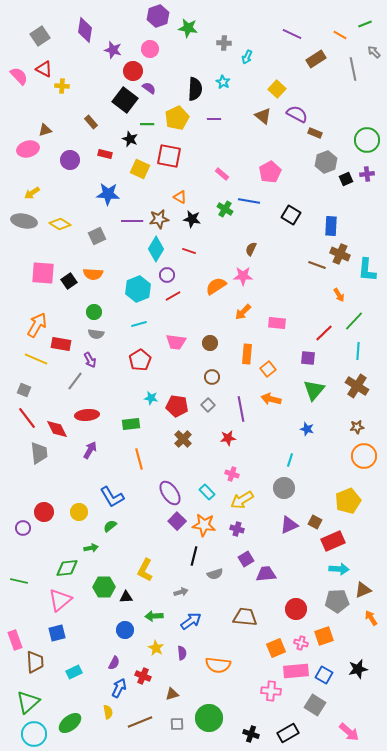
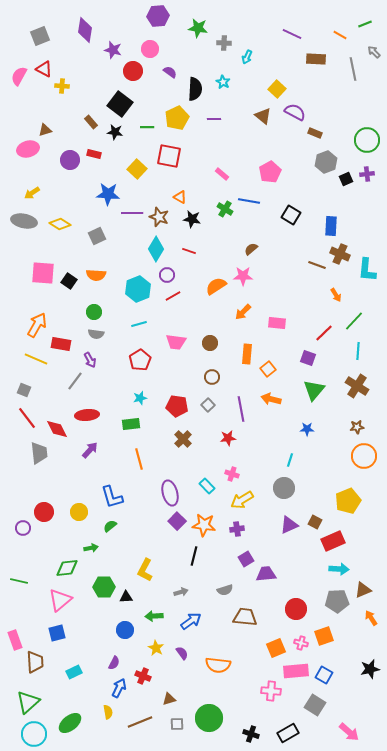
purple hexagon at (158, 16): rotated 15 degrees clockwise
green star at (188, 28): moved 10 px right
gray square at (40, 36): rotated 12 degrees clockwise
brown rectangle at (316, 59): rotated 36 degrees clockwise
pink semicircle at (19, 76): rotated 108 degrees counterclockwise
purple semicircle at (149, 88): moved 21 px right, 16 px up
black square at (125, 100): moved 5 px left, 4 px down
purple semicircle at (297, 114): moved 2 px left, 2 px up
green line at (147, 124): moved 3 px down
black star at (130, 139): moved 15 px left, 7 px up; rotated 14 degrees counterclockwise
red rectangle at (105, 154): moved 11 px left
yellow square at (140, 169): moved 3 px left; rotated 18 degrees clockwise
brown star at (159, 219): moved 2 px up; rotated 30 degrees clockwise
purple line at (132, 221): moved 8 px up
brown semicircle at (251, 249): rotated 24 degrees clockwise
orange semicircle at (93, 274): moved 3 px right, 1 px down
black square at (69, 281): rotated 21 degrees counterclockwise
orange arrow at (339, 295): moved 3 px left
purple square at (308, 358): rotated 14 degrees clockwise
cyan star at (151, 398): moved 11 px left; rotated 24 degrees counterclockwise
blue star at (307, 429): rotated 16 degrees counterclockwise
purple arrow at (90, 450): rotated 12 degrees clockwise
cyan rectangle at (207, 492): moved 6 px up
purple ellipse at (170, 493): rotated 20 degrees clockwise
blue L-shape at (112, 497): rotated 15 degrees clockwise
purple cross at (237, 529): rotated 24 degrees counterclockwise
gray semicircle at (215, 574): moved 10 px right, 16 px down
purple semicircle at (182, 653): rotated 32 degrees counterclockwise
black star at (358, 669): moved 12 px right
brown triangle at (172, 694): moved 3 px left, 5 px down
